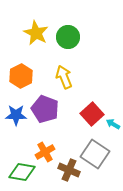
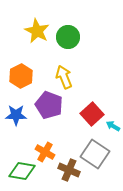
yellow star: moved 1 px right, 2 px up
purple pentagon: moved 4 px right, 4 px up
cyan arrow: moved 2 px down
orange cross: rotated 30 degrees counterclockwise
green diamond: moved 1 px up
